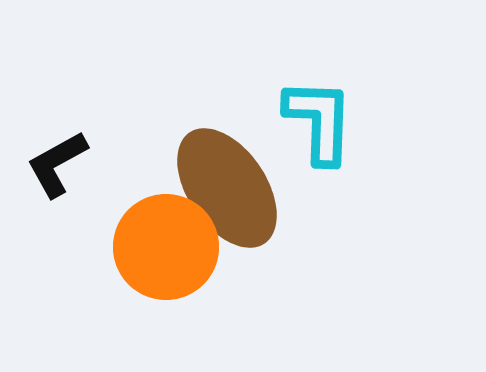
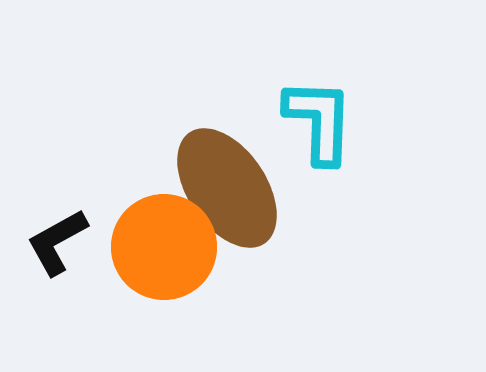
black L-shape: moved 78 px down
orange circle: moved 2 px left
